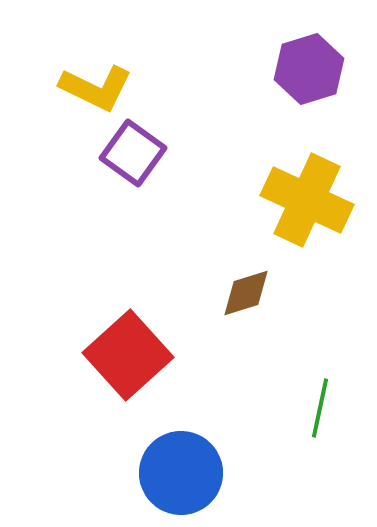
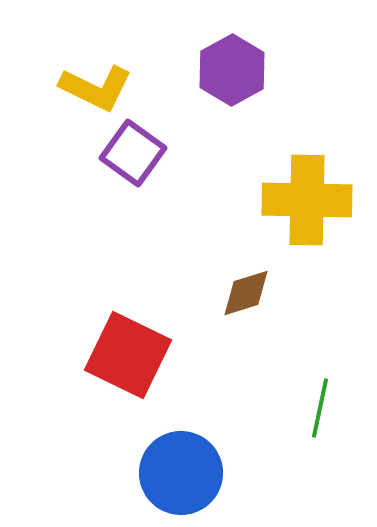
purple hexagon: moved 77 px left, 1 px down; rotated 12 degrees counterclockwise
yellow cross: rotated 24 degrees counterclockwise
red square: rotated 22 degrees counterclockwise
